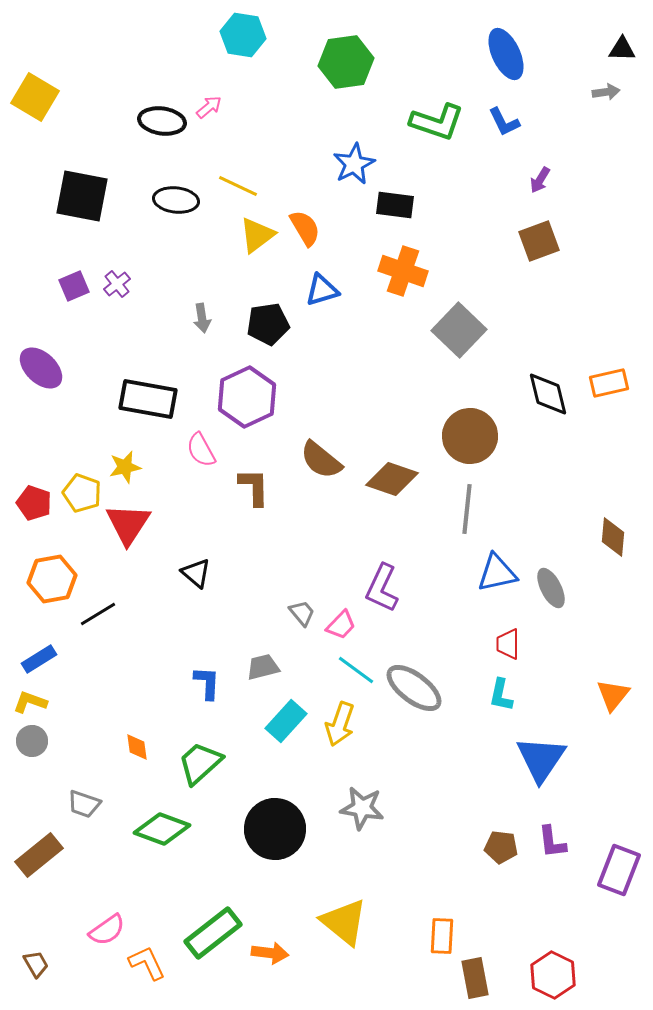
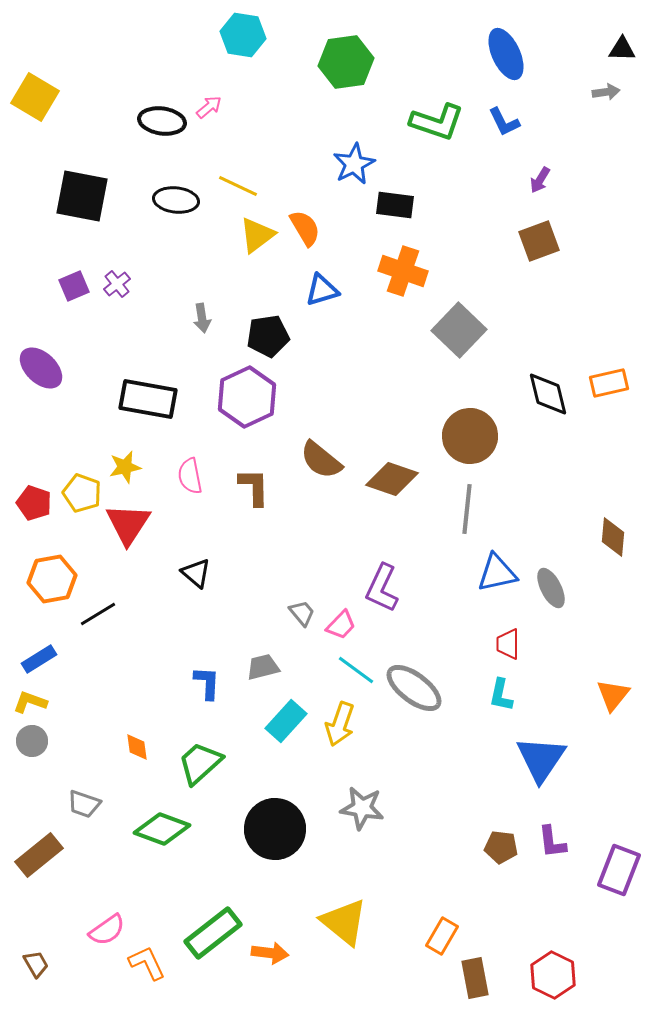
black pentagon at (268, 324): moved 12 px down
pink semicircle at (201, 450): moved 11 px left, 26 px down; rotated 18 degrees clockwise
orange rectangle at (442, 936): rotated 27 degrees clockwise
